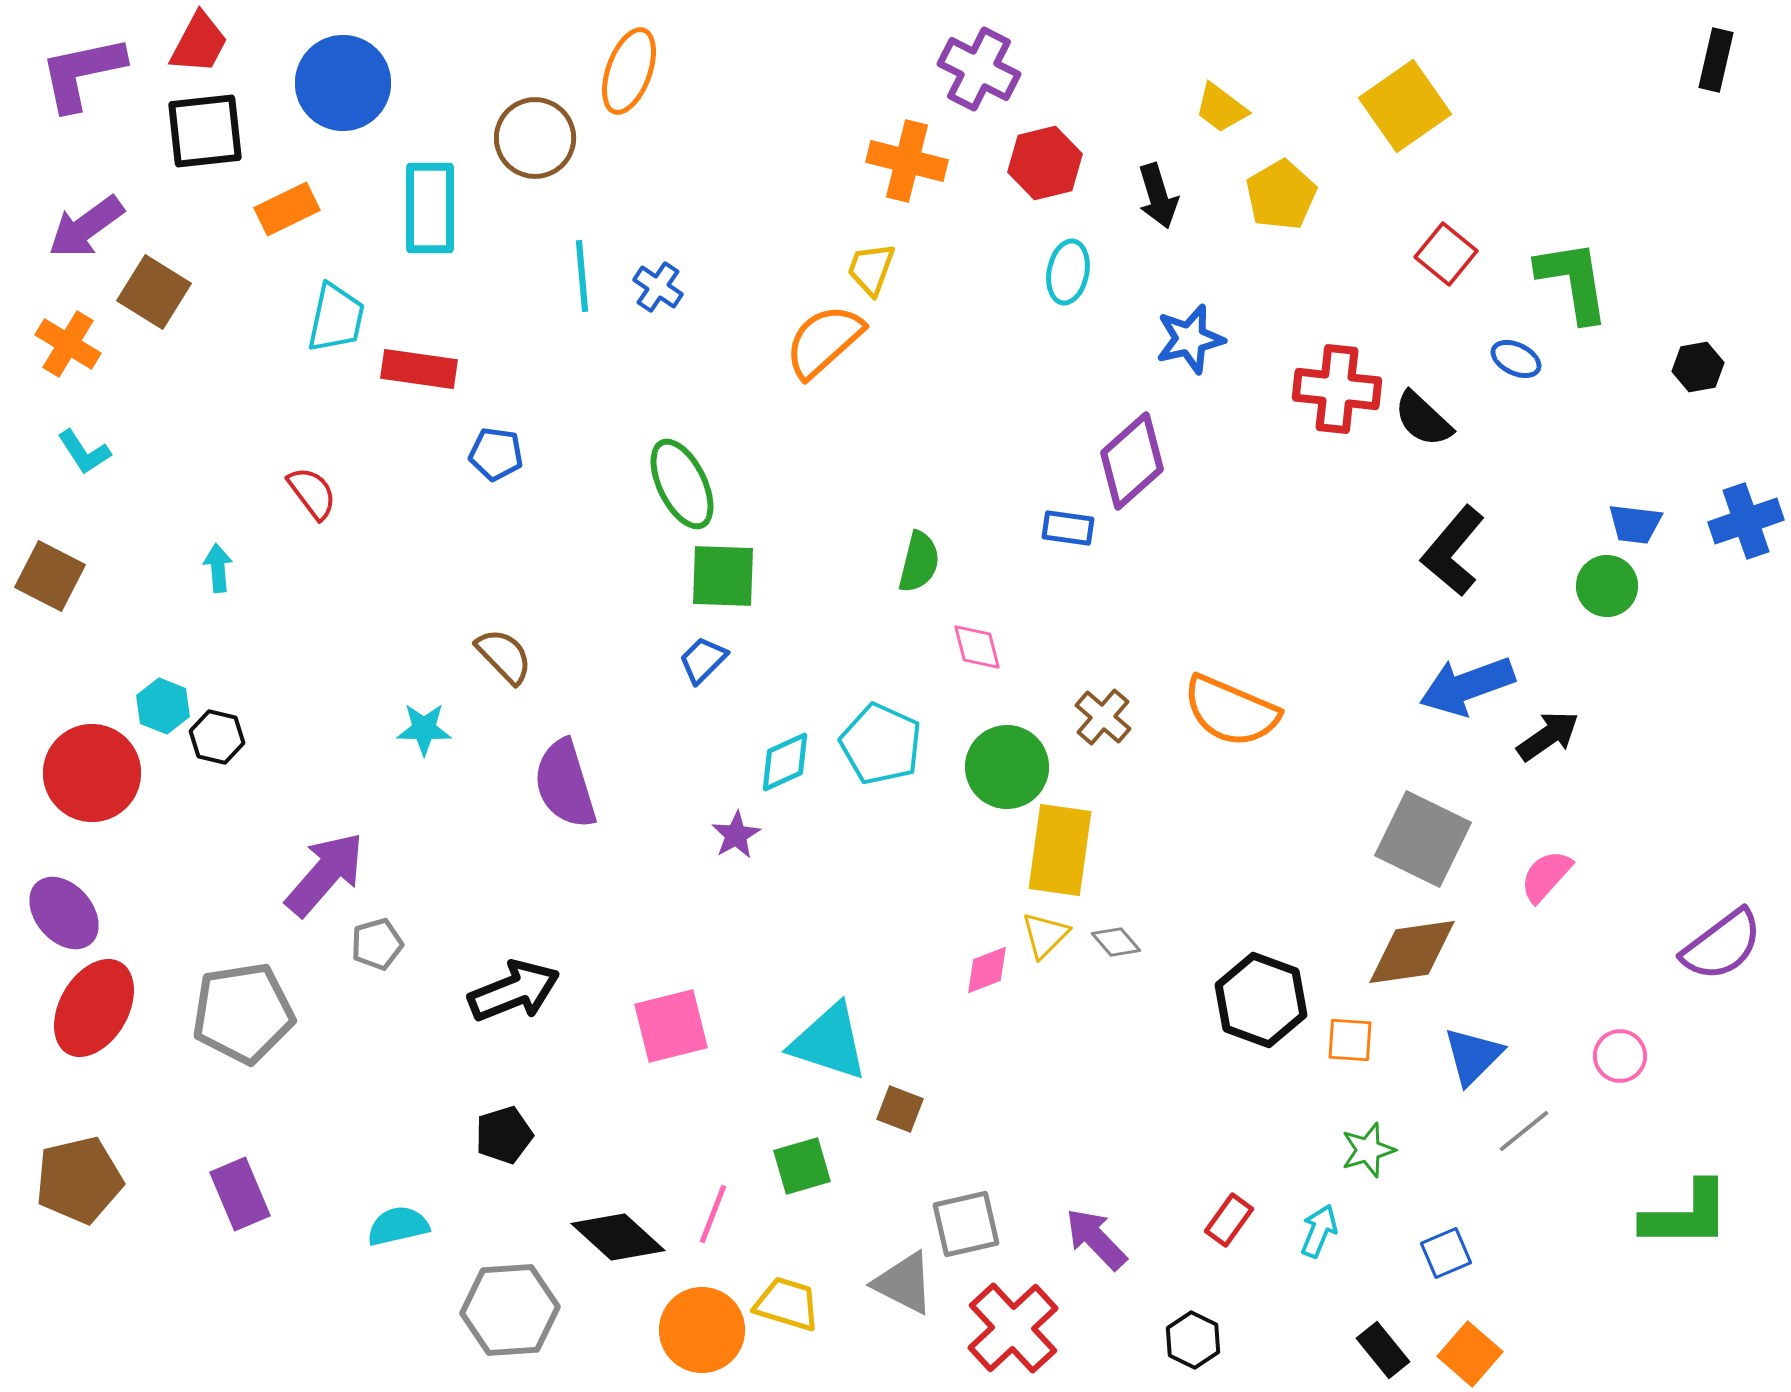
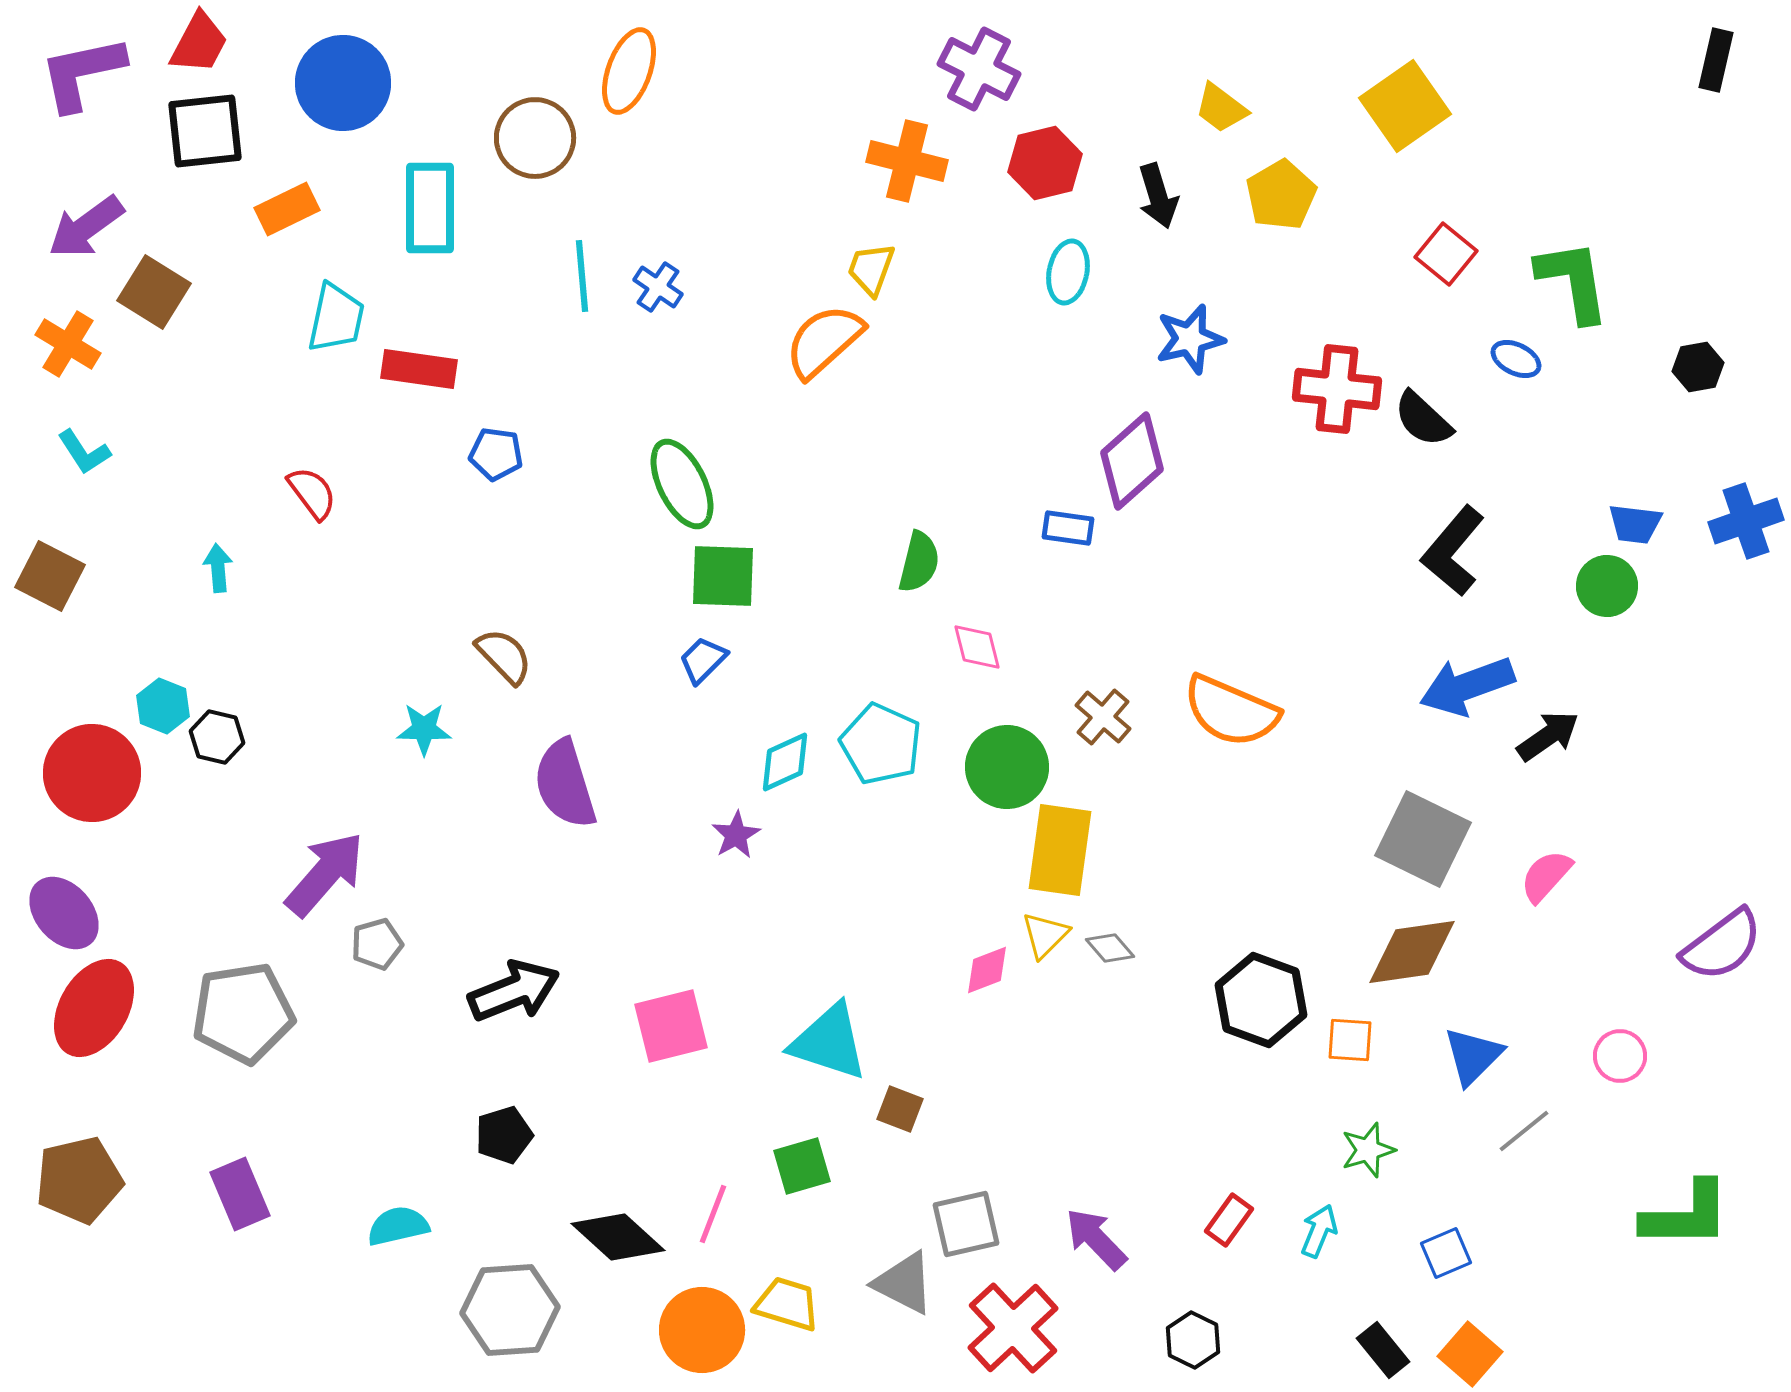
gray diamond at (1116, 942): moved 6 px left, 6 px down
